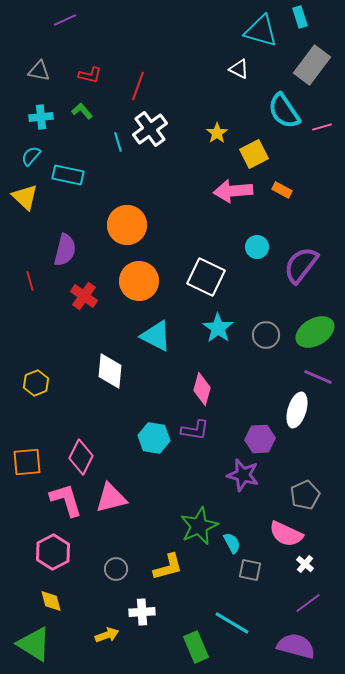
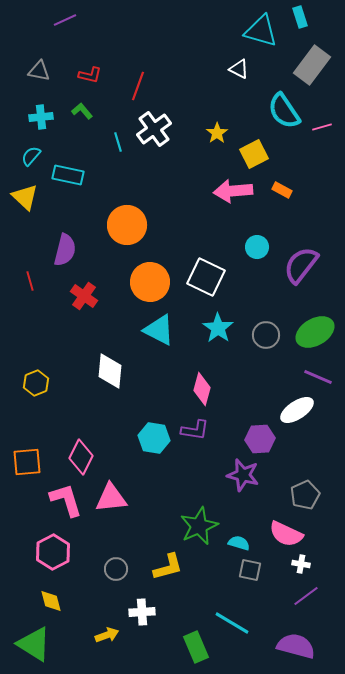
white cross at (150, 129): moved 4 px right
orange circle at (139, 281): moved 11 px right, 1 px down
cyan triangle at (156, 336): moved 3 px right, 6 px up
white ellipse at (297, 410): rotated 40 degrees clockwise
pink triangle at (111, 498): rotated 8 degrees clockwise
cyan semicircle at (232, 543): moved 7 px right; rotated 45 degrees counterclockwise
white cross at (305, 564): moved 4 px left; rotated 30 degrees counterclockwise
purple line at (308, 603): moved 2 px left, 7 px up
